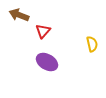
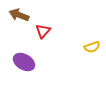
yellow semicircle: moved 3 px down; rotated 84 degrees clockwise
purple ellipse: moved 23 px left
